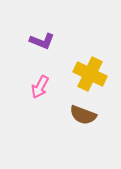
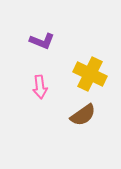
pink arrow: rotated 35 degrees counterclockwise
brown semicircle: rotated 56 degrees counterclockwise
